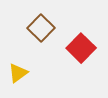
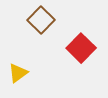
brown square: moved 8 px up
